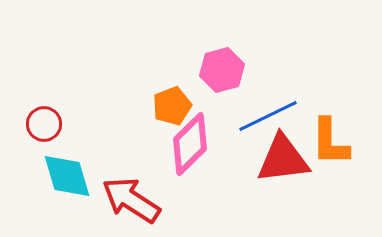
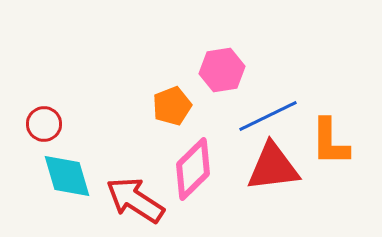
pink hexagon: rotated 6 degrees clockwise
pink diamond: moved 3 px right, 25 px down
red triangle: moved 10 px left, 8 px down
red arrow: moved 4 px right
